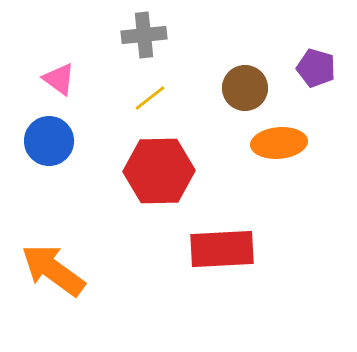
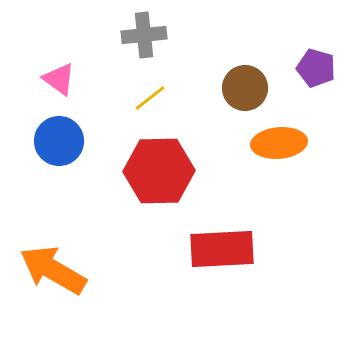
blue circle: moved 10 px right
orange arrow: rotated 6 degrees counterclockwise
